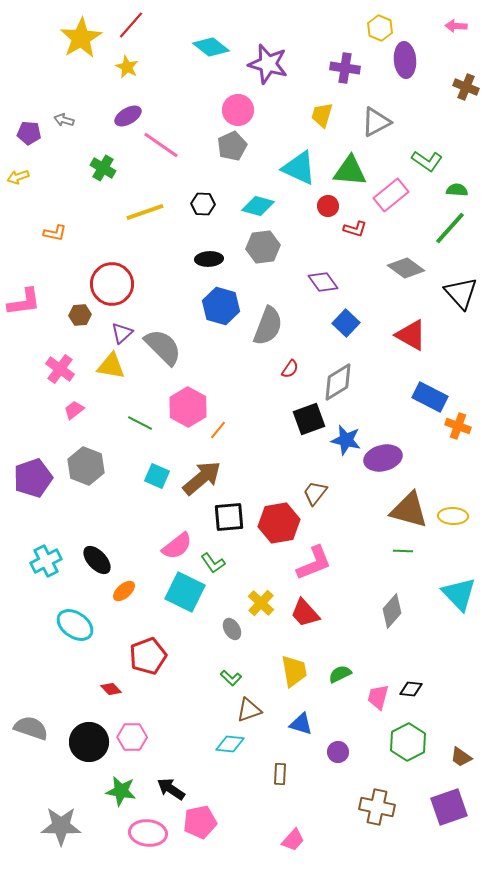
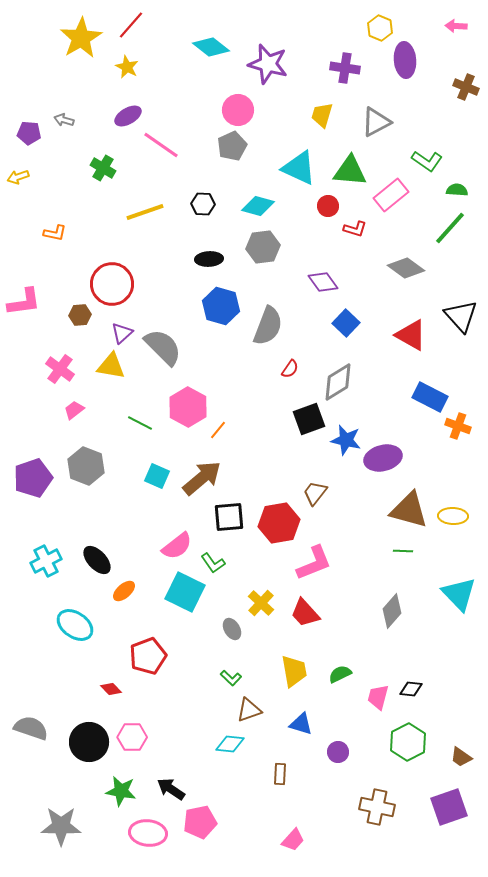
black triangle at (461, 293): moved 23 px down
